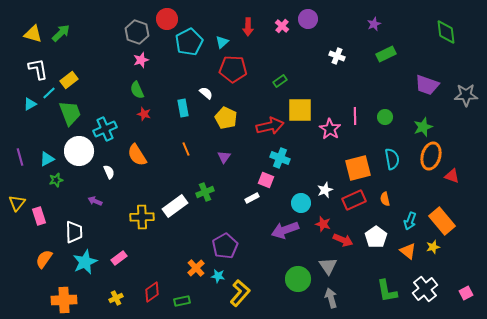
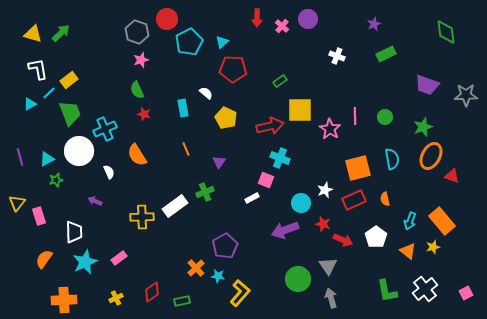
red arrow at (248, 27): moved 9 px right, 9 px up
orange ellipse at (431, 156): rotated 12 degrees clockwise
purple triangle at (224, 157): moved 5 px left, 5 px down
